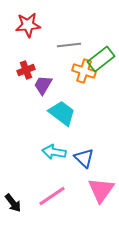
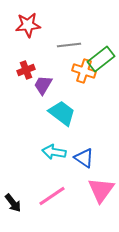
blue triangle: rotated 10 degrees counterclockwise
